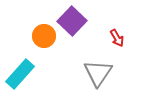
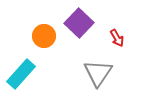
purple square: moved 7 px right, 2 px down
cyan rectangle: moved 1 px right
